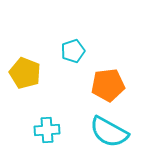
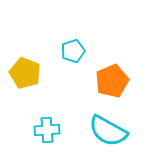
orange pentagon: moved 4 px right, 4 px up; rotated 16 degrees counterclockwise
cyan semicircle: moved 1 px left, 1 px up
